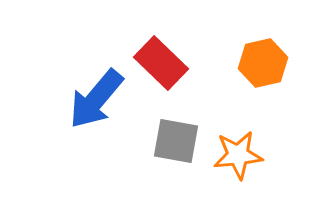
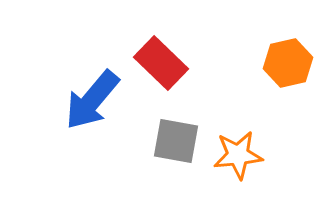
orange hexagon: moved 25 px right
blue arrow: moved 4 px left, 1 px down
